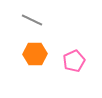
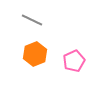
orange hexagon: rotated 20 degrees counterclockwise
